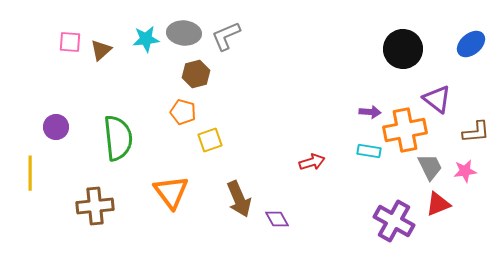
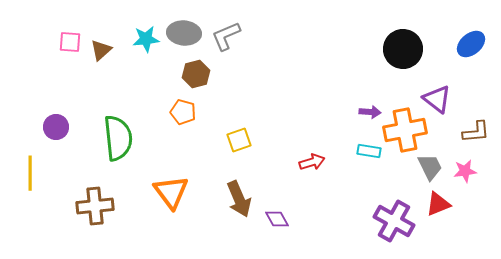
yellow square: moved 29 px right
